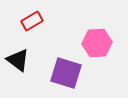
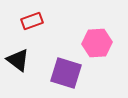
red rectangle: rotated 10 degrees clockwise
